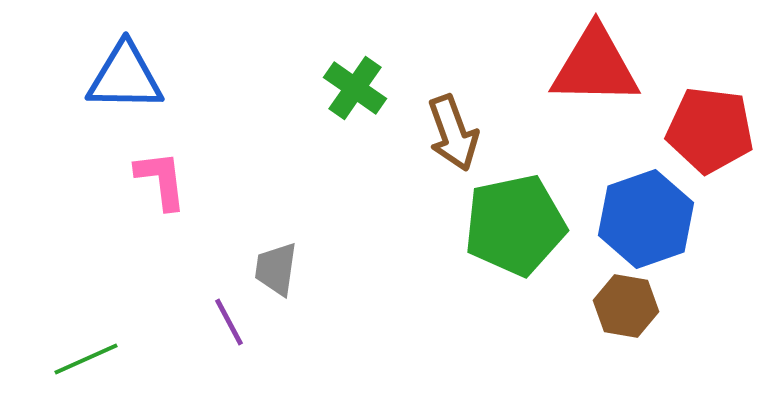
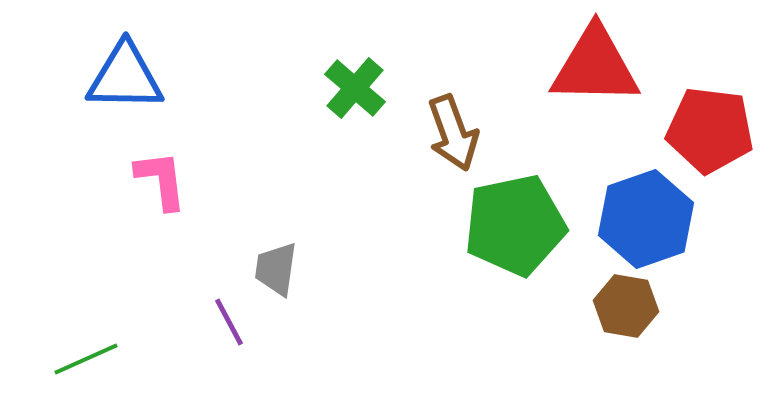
green cross: rotated 6 degrees clockwise
